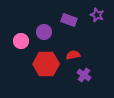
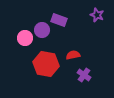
purple rectangle: moved 10 px left
purple circle: moved 2 px left, 2 px up
pink circle: moved 4 px right, 3 px up
red hexagon: rotated 10 degrees clockwise
